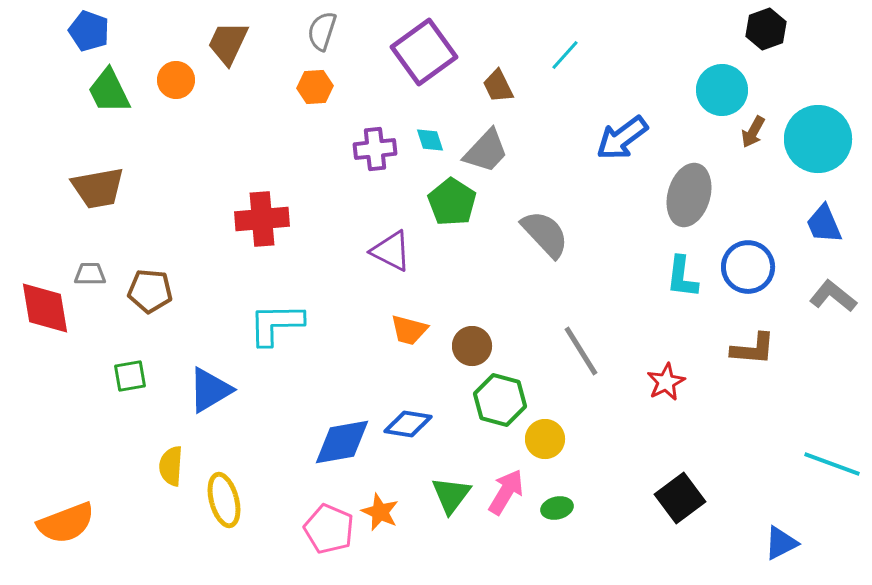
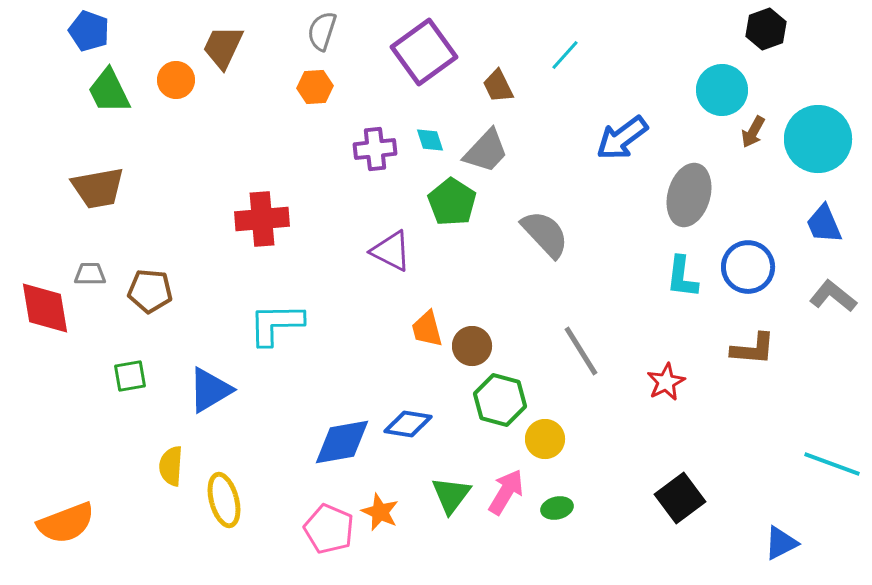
brown trapezoid at (228, 43): moved 5 px left, 4 px down
orange trapezoid at (409, 330): moved 18 px right, 1 px up; rotated 60 degrees clockwise
